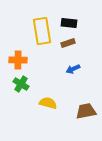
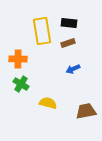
orange cross: moved 1 px up
